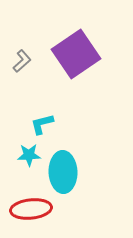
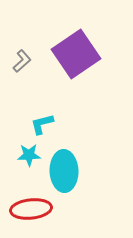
cyan ellipse: moved 1 px right, 1 px up
